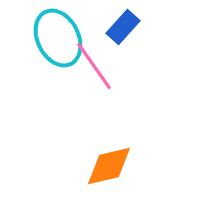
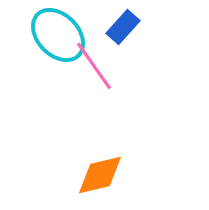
cyan ellipse: moved 3 px up; rotated 18 degrees counterclockwise
orange diamond: moved 9 px left, 9 px down
